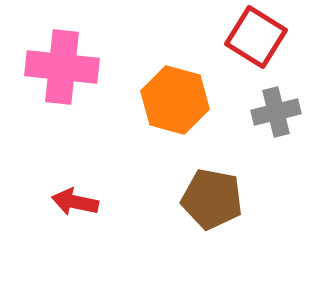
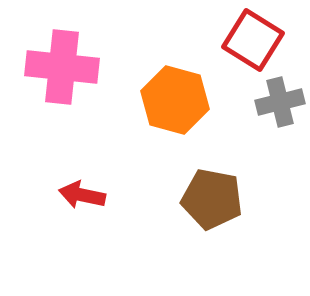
red square: moved 3 px left, 3 px down
gray cross: moved 4 px right, 10 px up
red arrow: moved 7 px right, 7 px up
